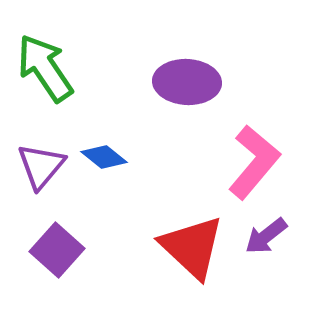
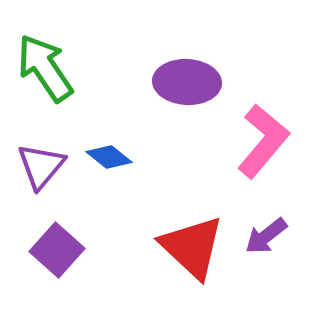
blue diamond: moved 5 px right
pink L-shape: moved 9 px right, 21 px up
